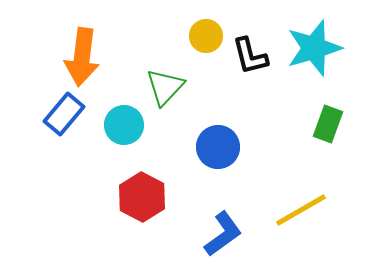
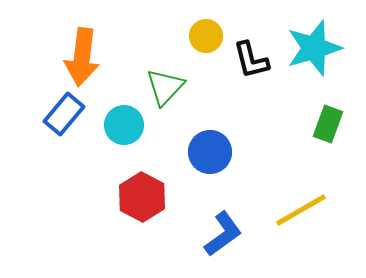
black L-shape: moved 1 px right, 4 px down
blue circle: moved 8 px left, 5 px down
